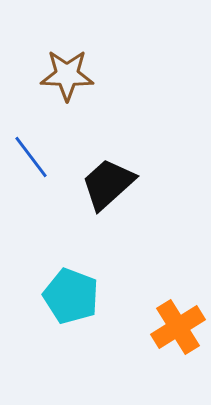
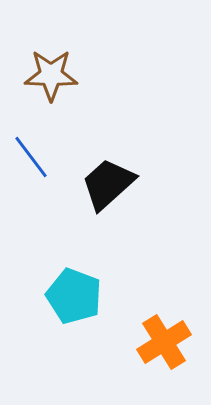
brown star: moved 16 px left
cyan pentagon: moved 3 px right
orange cross: moved 14 px left, 15 px down
